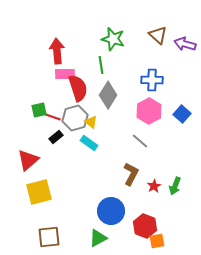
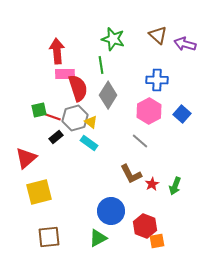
blue cross: moved 5 px right
red triangle: moved 2 px left, 2 px up
brown L-shape: rotated 125 degrees clockwise
red star: moved 2 px left, 2 px up
